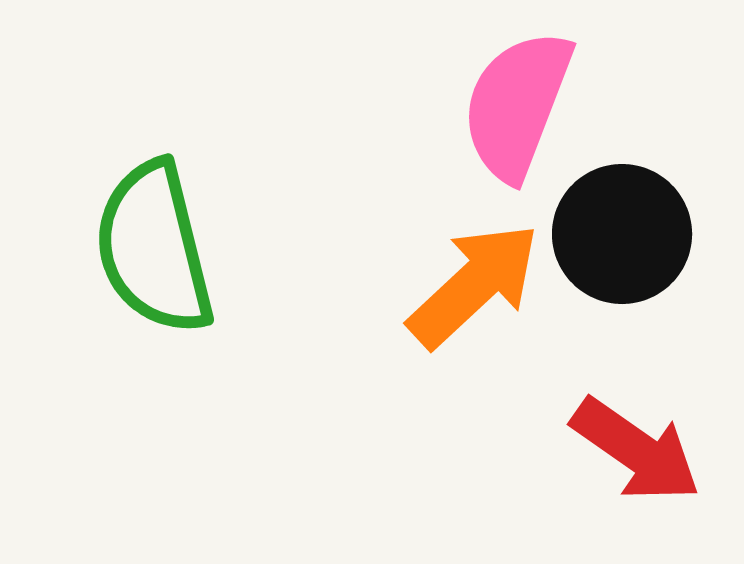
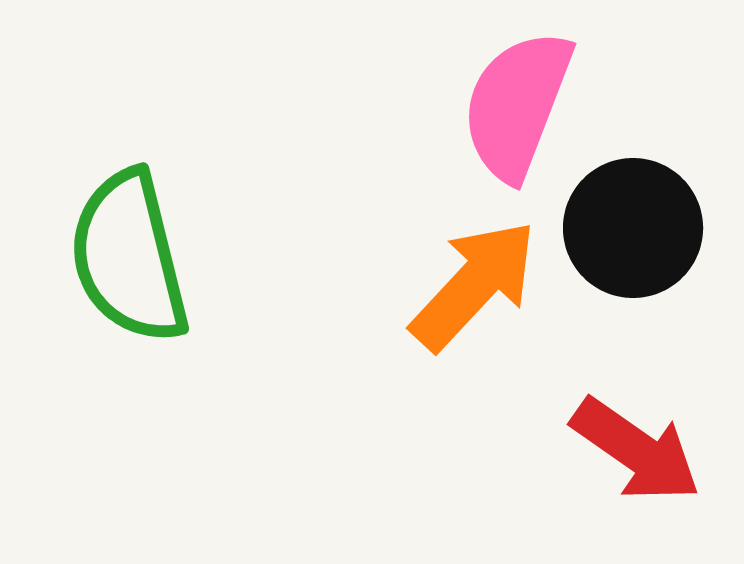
black circle: moved 11 px right, 6 px up
green semicircle: moved 25 px left, 9 px down
orange arrow: rotated 4 degrees counterclockwise
